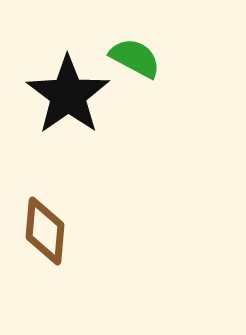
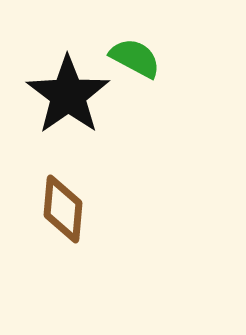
brown diamond: moved 18 px right, 22 px up
